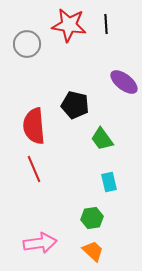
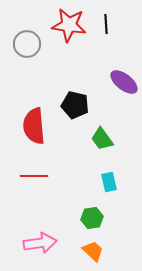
red line: moved 7 px down; rotated 68 degrees counterclockwise
